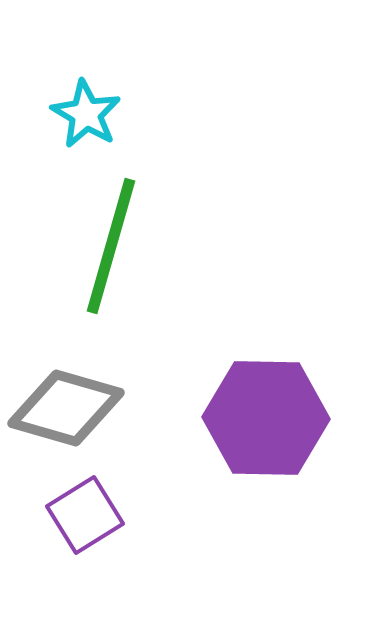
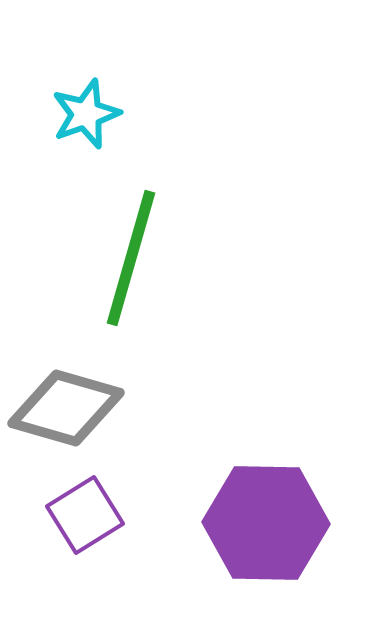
cyan star: rotated 22 degrees clockwise
green line: moved 20 px right, 12 px down
purple hexagon: moved 105 px down
